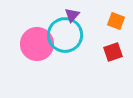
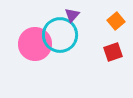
orange square: rotated 30 degrees clockwise
cyan circle: moved 5 px left
pink circle: moved 2 px left
